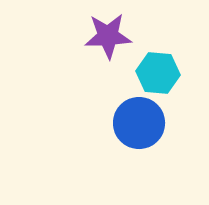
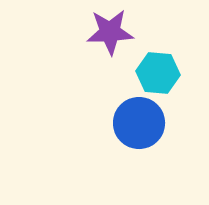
purple star: moved 2 px right, 4 px up
